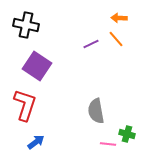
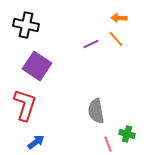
pink line: rotated 63 degrees clockwise
